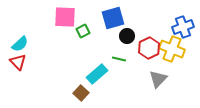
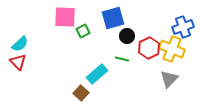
green line: moved 3 px right
gray triangle: moved 11 px right
